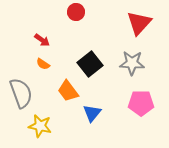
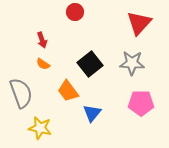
red circle: moved 1 px left
red arrow: rotated 35 degrees clockwise
yellow star: moved 2 px down
